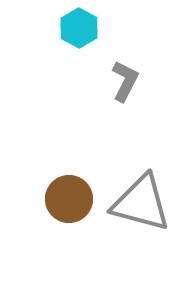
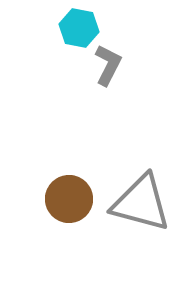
cyan hexagon: rotated 18 degrees counterclockwise
gray L-shape: moved 17 px left, 16 px up
